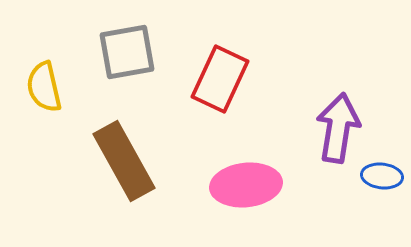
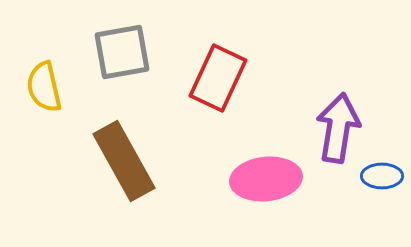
gray square: moved 5 px left
red rectangle: moved 2 px left, 1 px up
blue ellipse: rotated 6 degrees counterclockwise
pink ellipse: moved 20 px right, 6 px up
